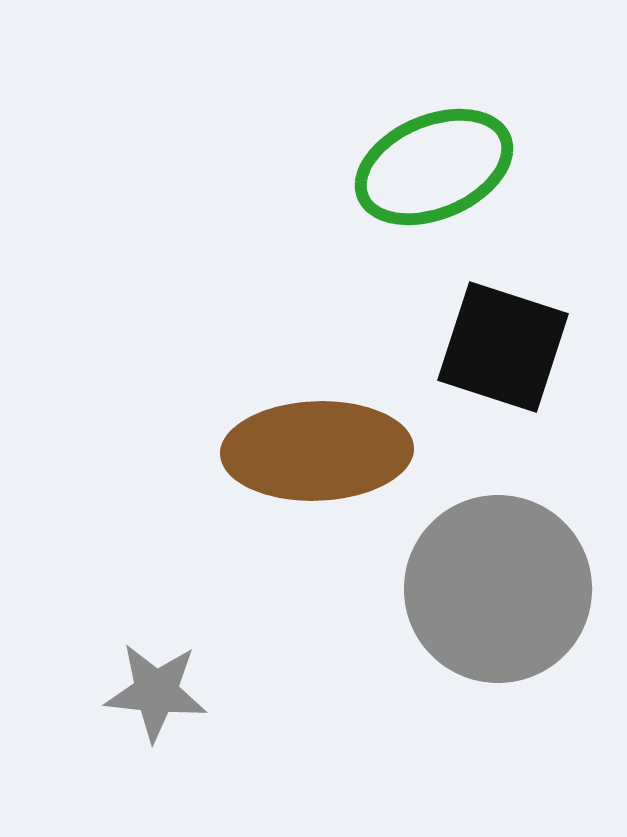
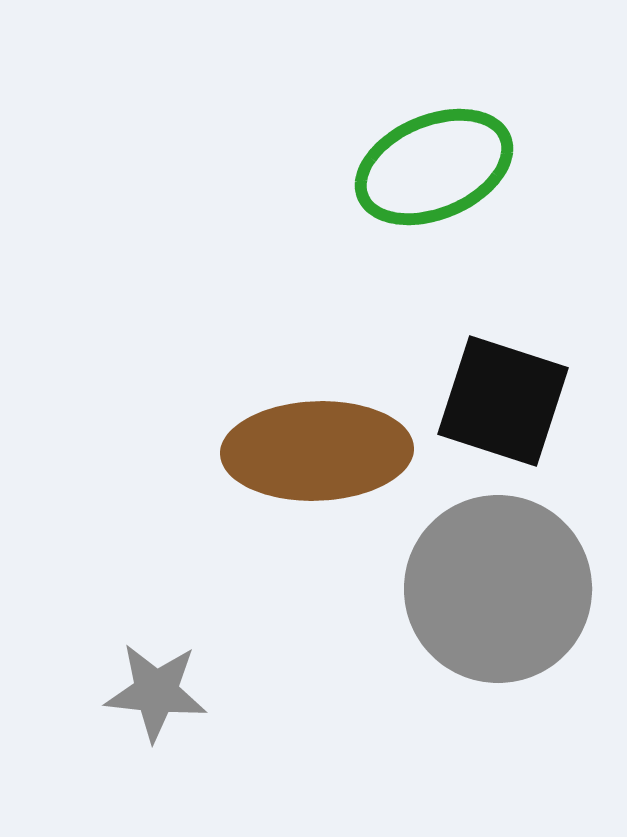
black square: moved 54 px down
